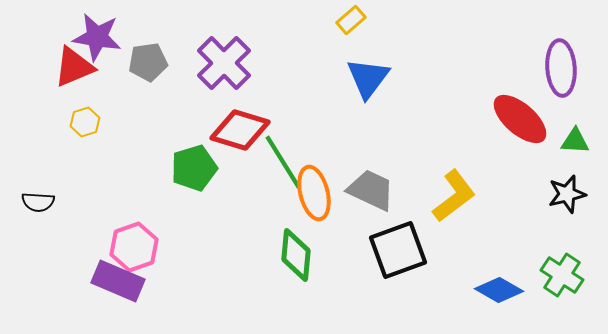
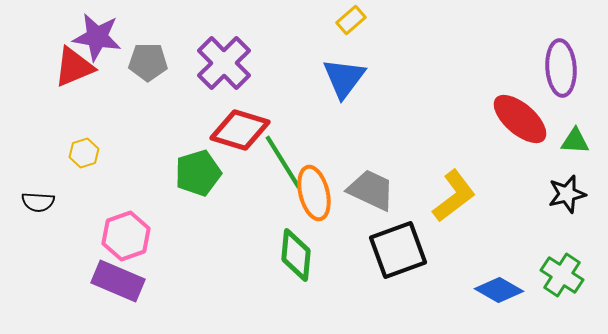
gray pentagon: rotated 9 degrees clockwise
blue triangle: moved 24 px left
yellow hexagon: moved 1 px left, 31 px down
green pentagon: moved 4 px right, 5 px down
pink hexagon: moved 8 px left, 11 px up
